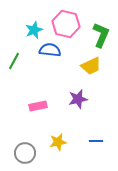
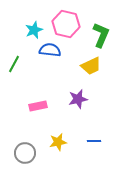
green line: moved 3 px down
blue line: moved 2 px left
